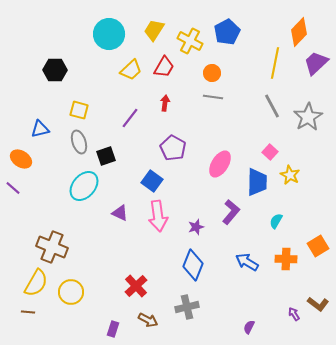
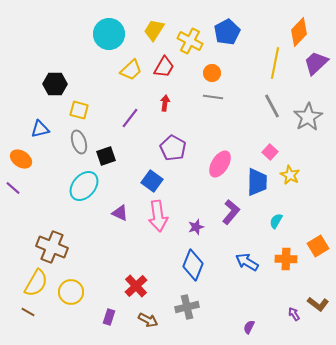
black hexagon at (55, 70): moved 14 px down
brown line at (28, 312): rotated 24 degrees clockwise
purple rectangle at (113, 329): moved 4 px left, 12 px up
